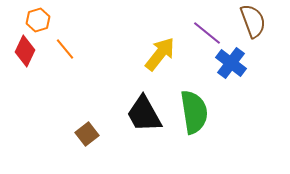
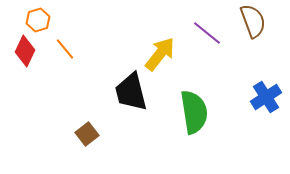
blue cross: moved 35 px right, 34 px down; rotated 20 degrees clockwise
black trapezoid: moved 13 px left, 22 px up; rotated 15 degrees clockwise
